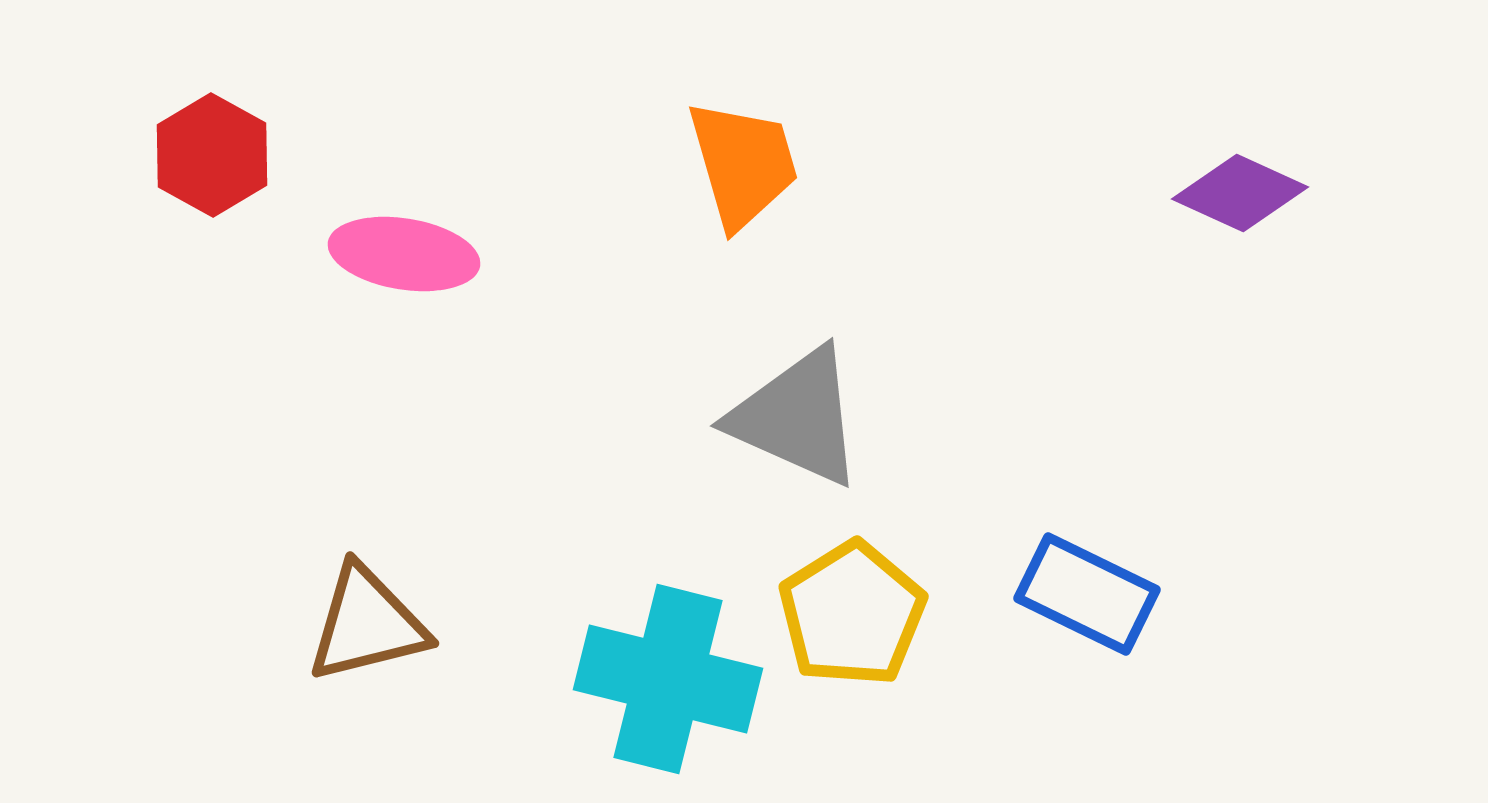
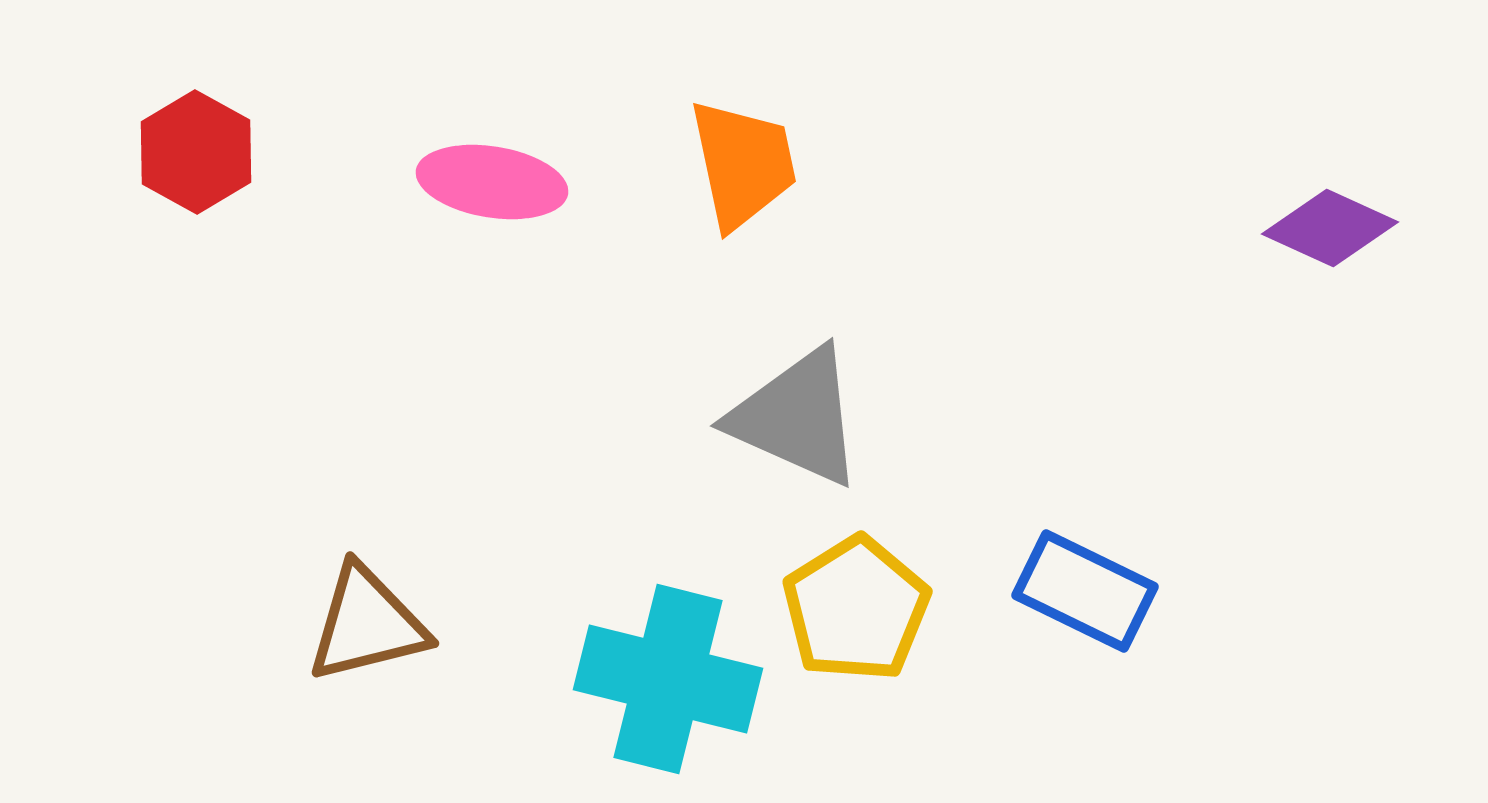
red hexagon: moved 16 px left, 3 px up
orange trapezoid: rotated 4 degrees clockwise
purple diamond: moved 90 px right, 35 px down
pink ellipse: moved 88 px right, 72 px up
blue rectangle: moved 2 px left, 3 px up
yellow pentagon: moved 4 px right, 5 px up
